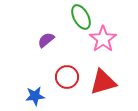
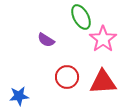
purple semicircle: rotated 108 degrees counterclockwise
red triangle: rotated 12 degrees clockwise
blue star: moved 16 px left
